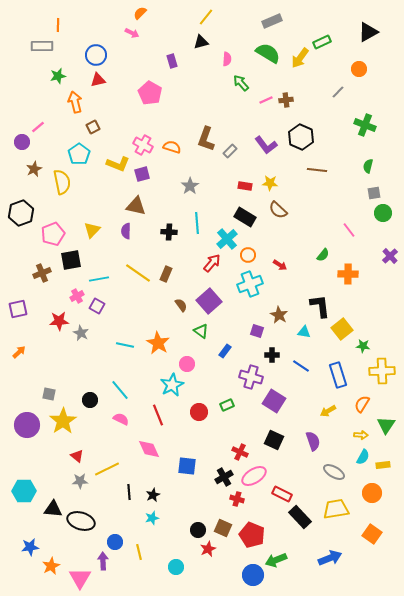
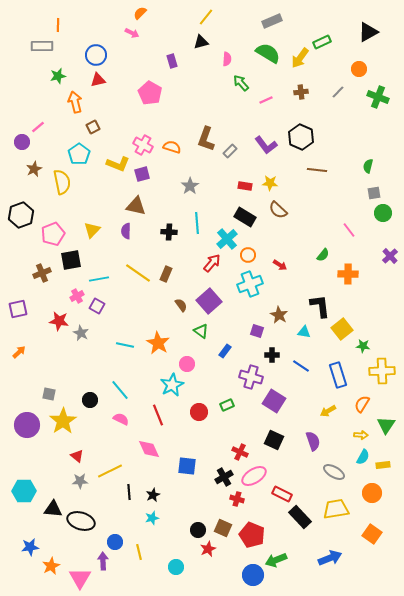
brown cross at (286, 100): moved 15 px right, 8 px up
green cross at (365, 125): moved 13 px right, 28 px up
black hexagon at (21, 213): moved 2 px down
red star at (59, 321): rotated 12 degrees clockwise
yellow line at (107, 469): moved 3 px right, 2 px down
